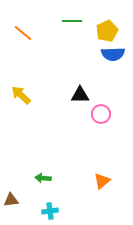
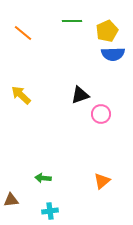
black triangle: rotated 18 degrees counterclockwise
